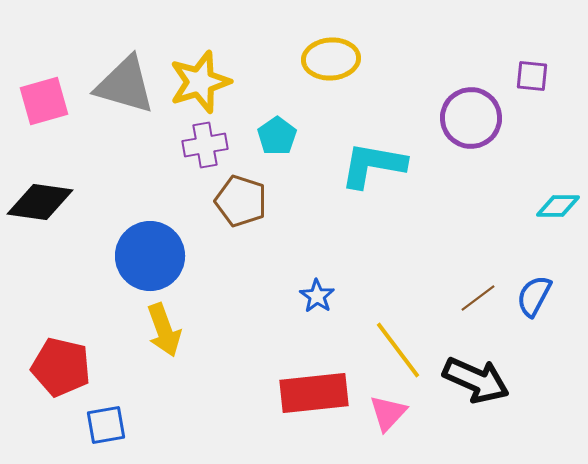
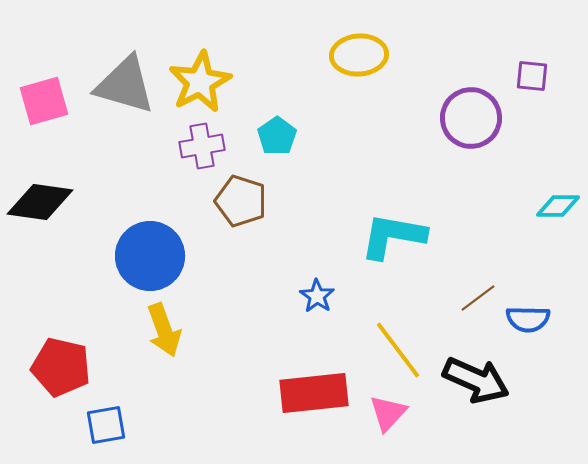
yellow ellipse: moved 28 px right, 4 px up
yellow star: rotated 10 degrees counterclockwise
purple cross: moved 3 px left, 1 px down
cyan L-shape: moved 20 px right, 71 px down
blue semicircle: moved 6 px left, 23 px down; rotated 117 degrees counterclockwise
